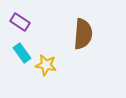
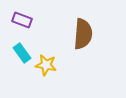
purple rectangle: moved 2 px right, 2 px up; rotated 12 degrees counterclockwise
